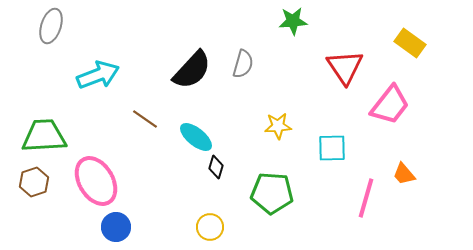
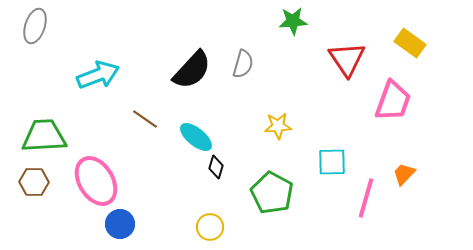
gray ellipse: moved 16 px left
red triangle: moved 2 px right, 8 px up
pink trapezoid: moved 3 px right, 4 px up; rotated 18 degrees counterclockwise
cyan square: moved 14 px down
orange trapezoid: rotated 85 degrees clockwise
brown hexagon: rotated 20 degrees clockwise
green pentagon: rotated 24 degrees clockwise
blue circle: moved 4 px right, 3 px up
